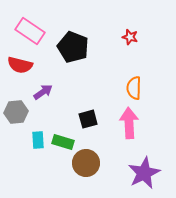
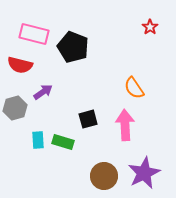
pink rectangle: moved 4 px right, 3 px down; rotated 20 degrees counterclockwise
red star: moved 20 px right, 10 px up; rotated 21 degrees clockwise
orange semicircle: rotated 35 degrees counterclockwise
gray hexagon: moved 1 px left, 4 px up; rotated 10 degrees counterclockwise
pink arrow: moved 4 px left, 2 px down
brown circle: moved 18 px right, 13 px down
